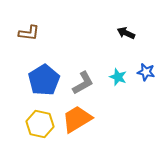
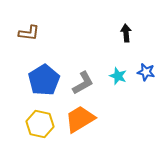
black arrow: rotated 60 degrees clockwise
cyan star: moved 1 px up
orange trapezoid: moved 3 px right
